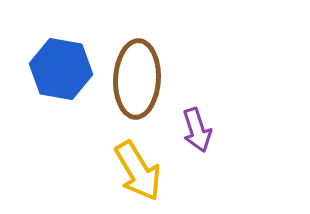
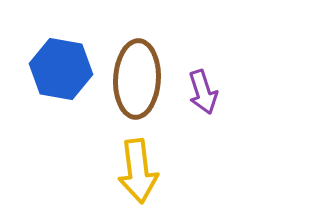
purple arrow: moved 6 px right, 38 px up
yellow arrow: rotated 24 degrees clockwise
